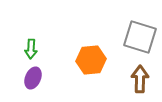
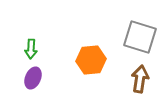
brown arrow: rotated 8 degrees clockwise
